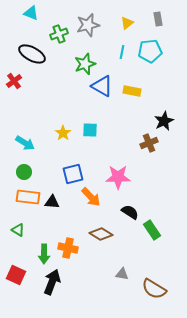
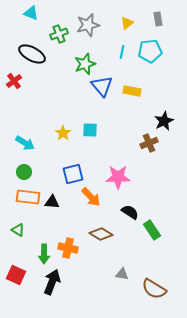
blue triangle: rotated 20 degrees clockwise
